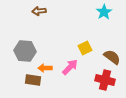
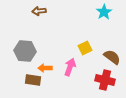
pink arrow: rotated 24 degrees counterclockwise
